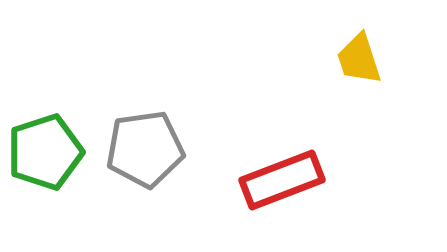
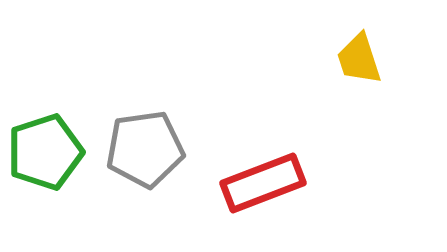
red rectangle: moved 19 px left, 3 px down
